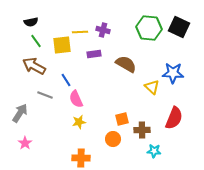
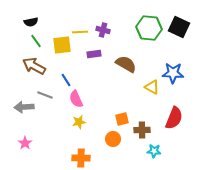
yellow triangle: rotated 14 degrees counterclockwise
gray arrow: moved 4 px right, 6 px up; rotated 126 degrees counterclockwise
